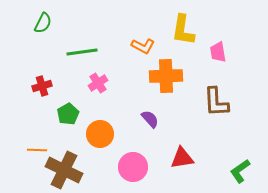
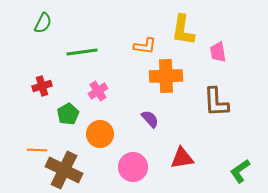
orange L-shape: moved 2 px right; rotated 20 degrees counterclockwise
pink cross: moved 8 px down
